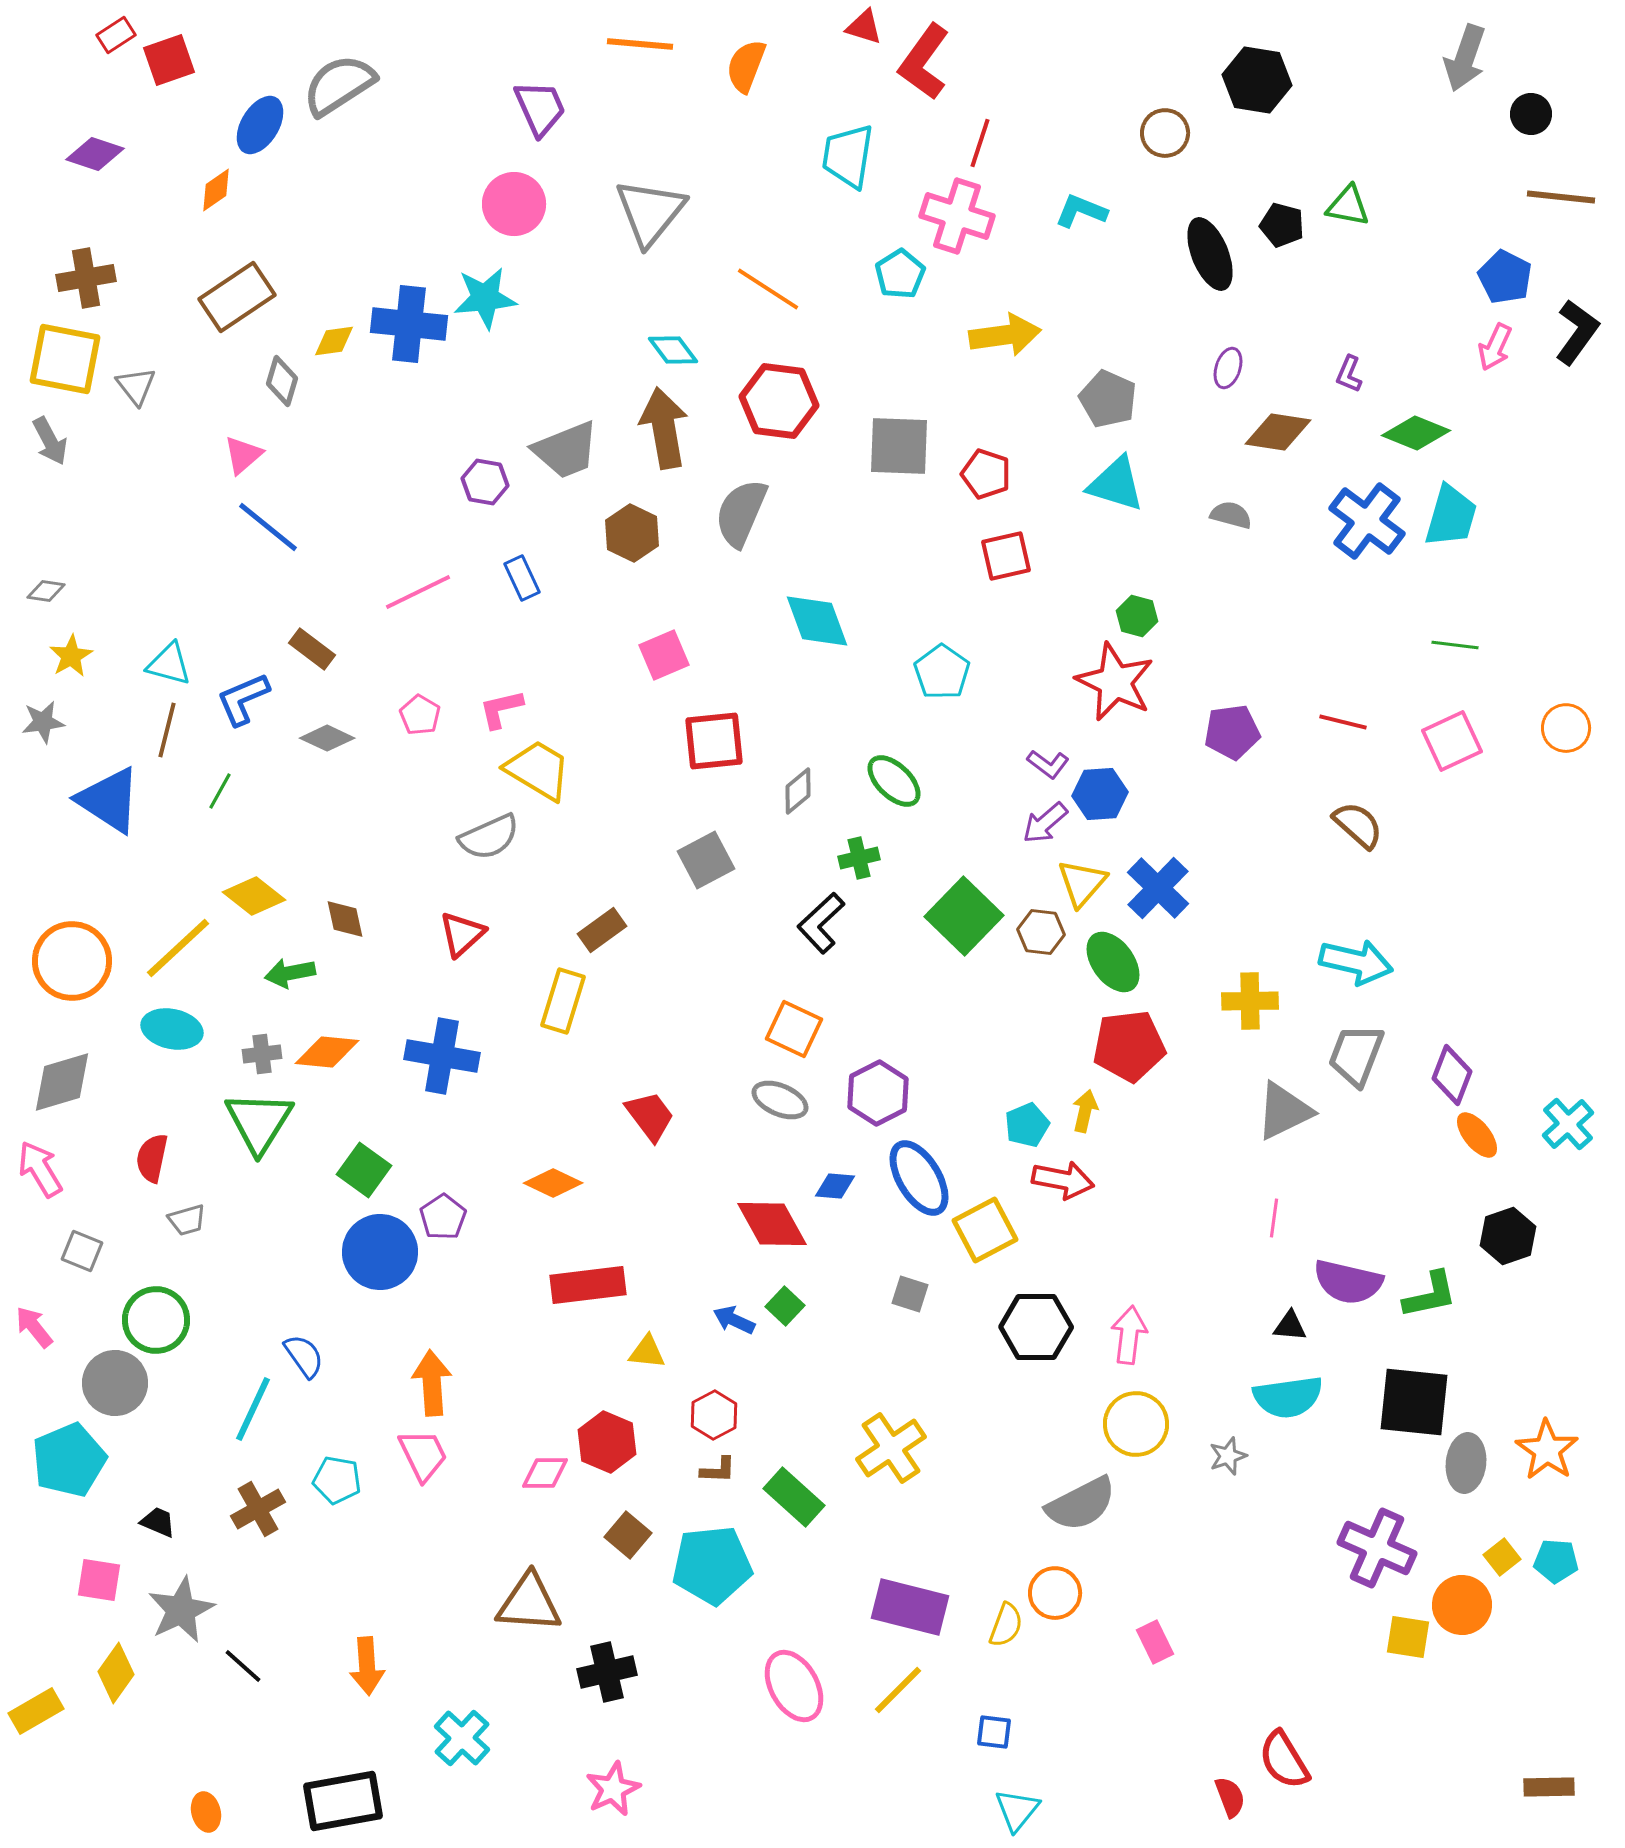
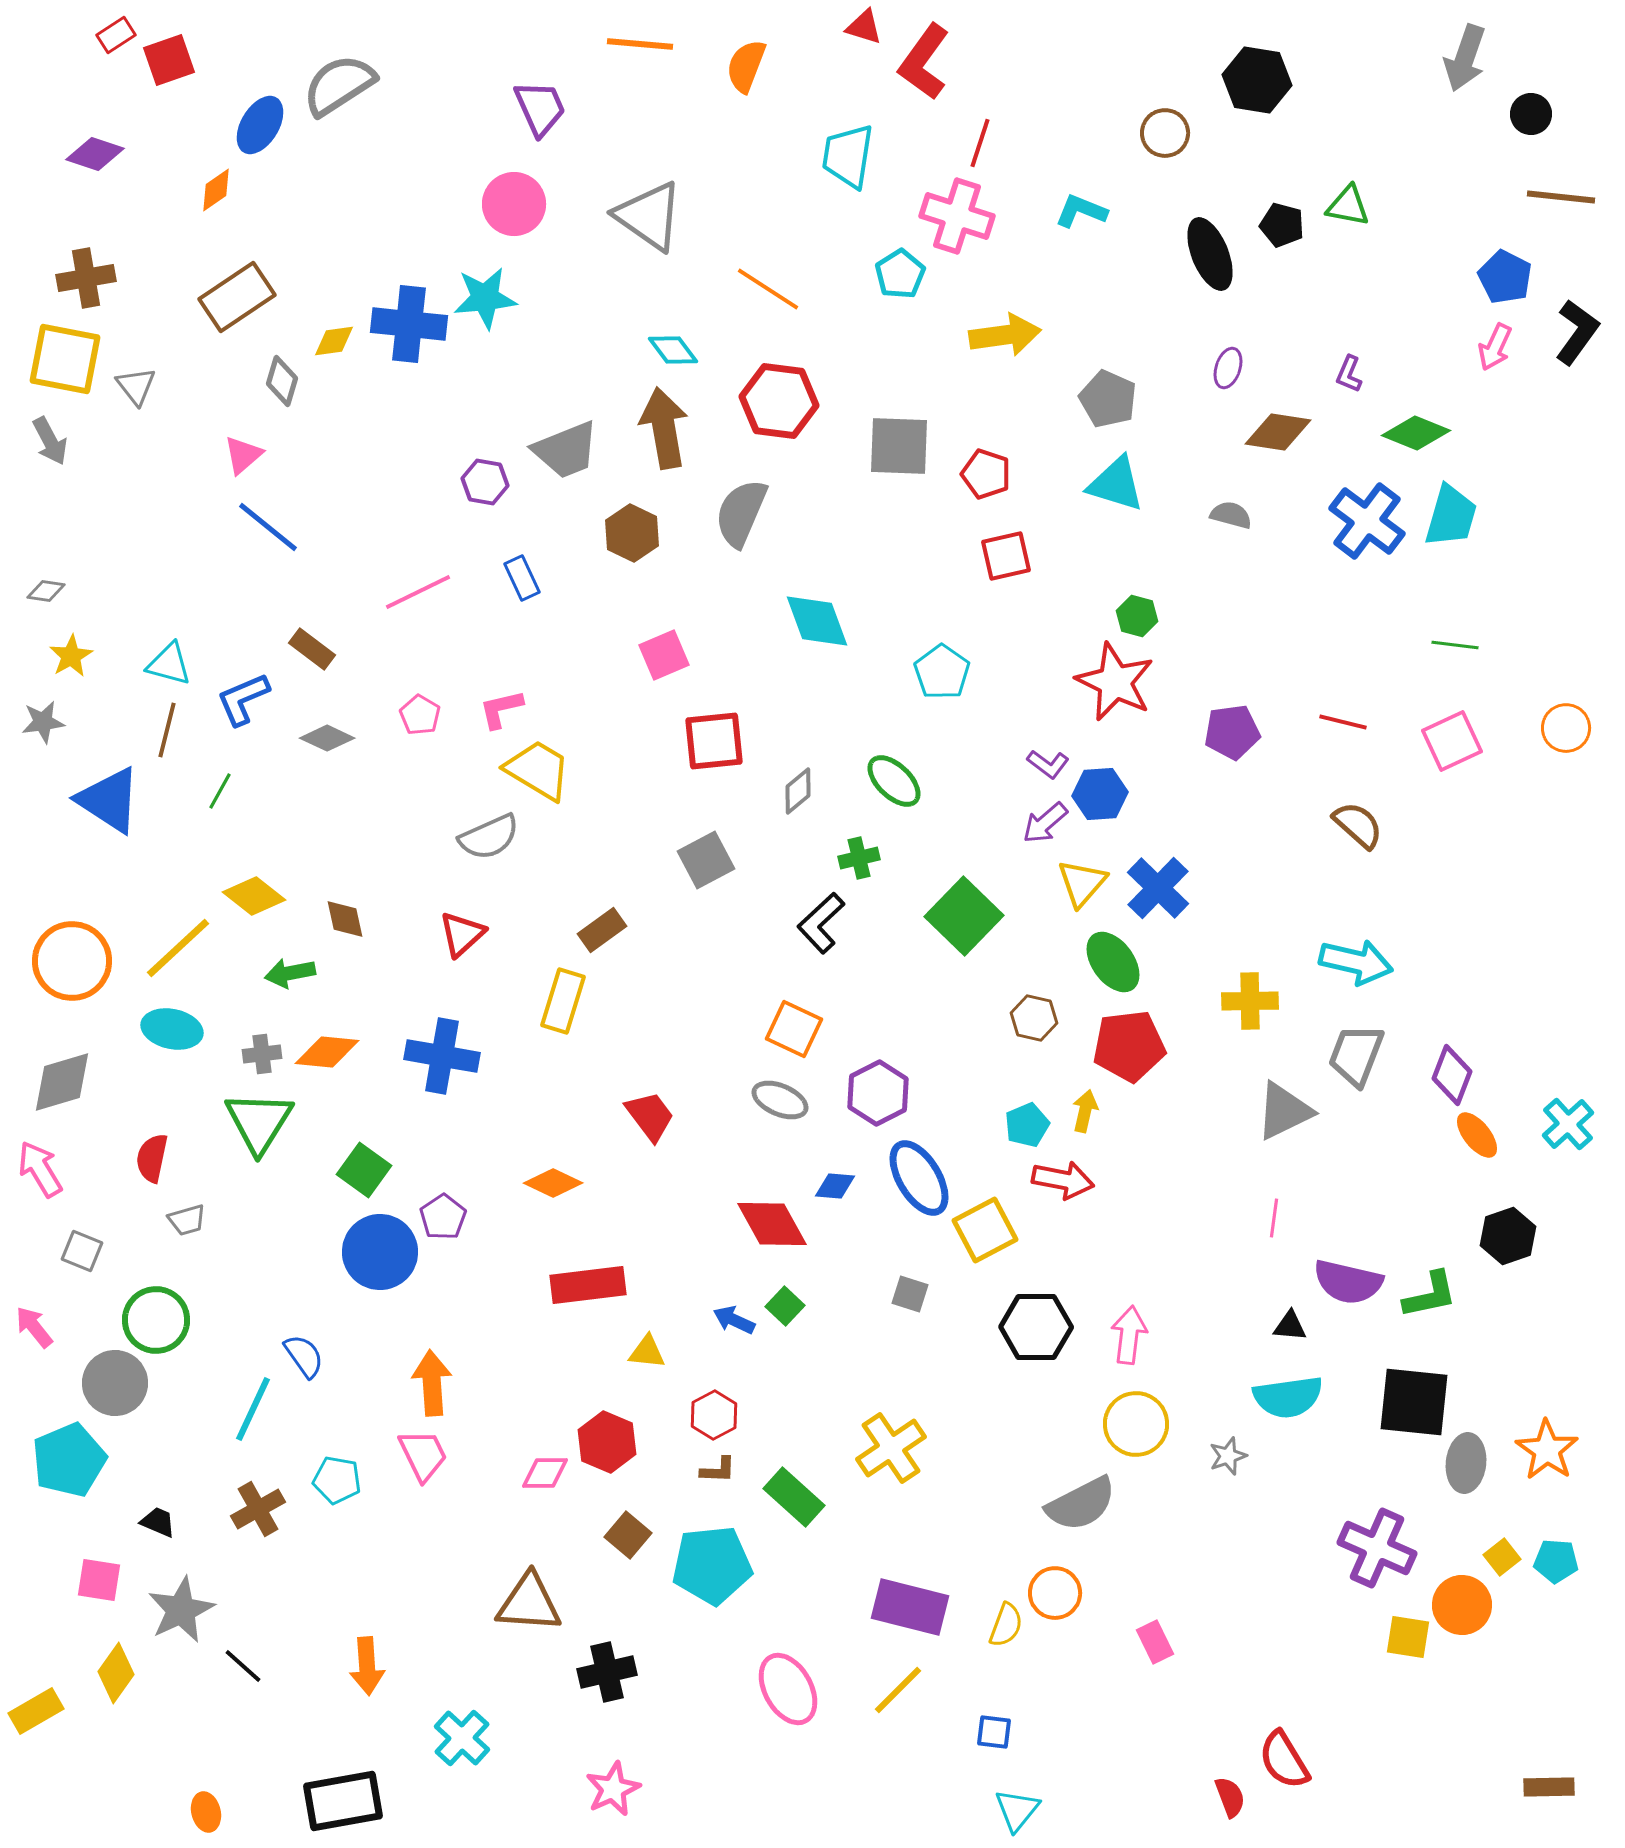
gray triangle at (650, 212): moved 1 px left, 4 px down; rotated 34 degrees counterclockwise
brown hexagon at (1041, 932): moved 7 px left, 86 px down; rotated 6 degrees clockwise
pink ellipse at (794, 1686): moved 6 px left, 3 px down
